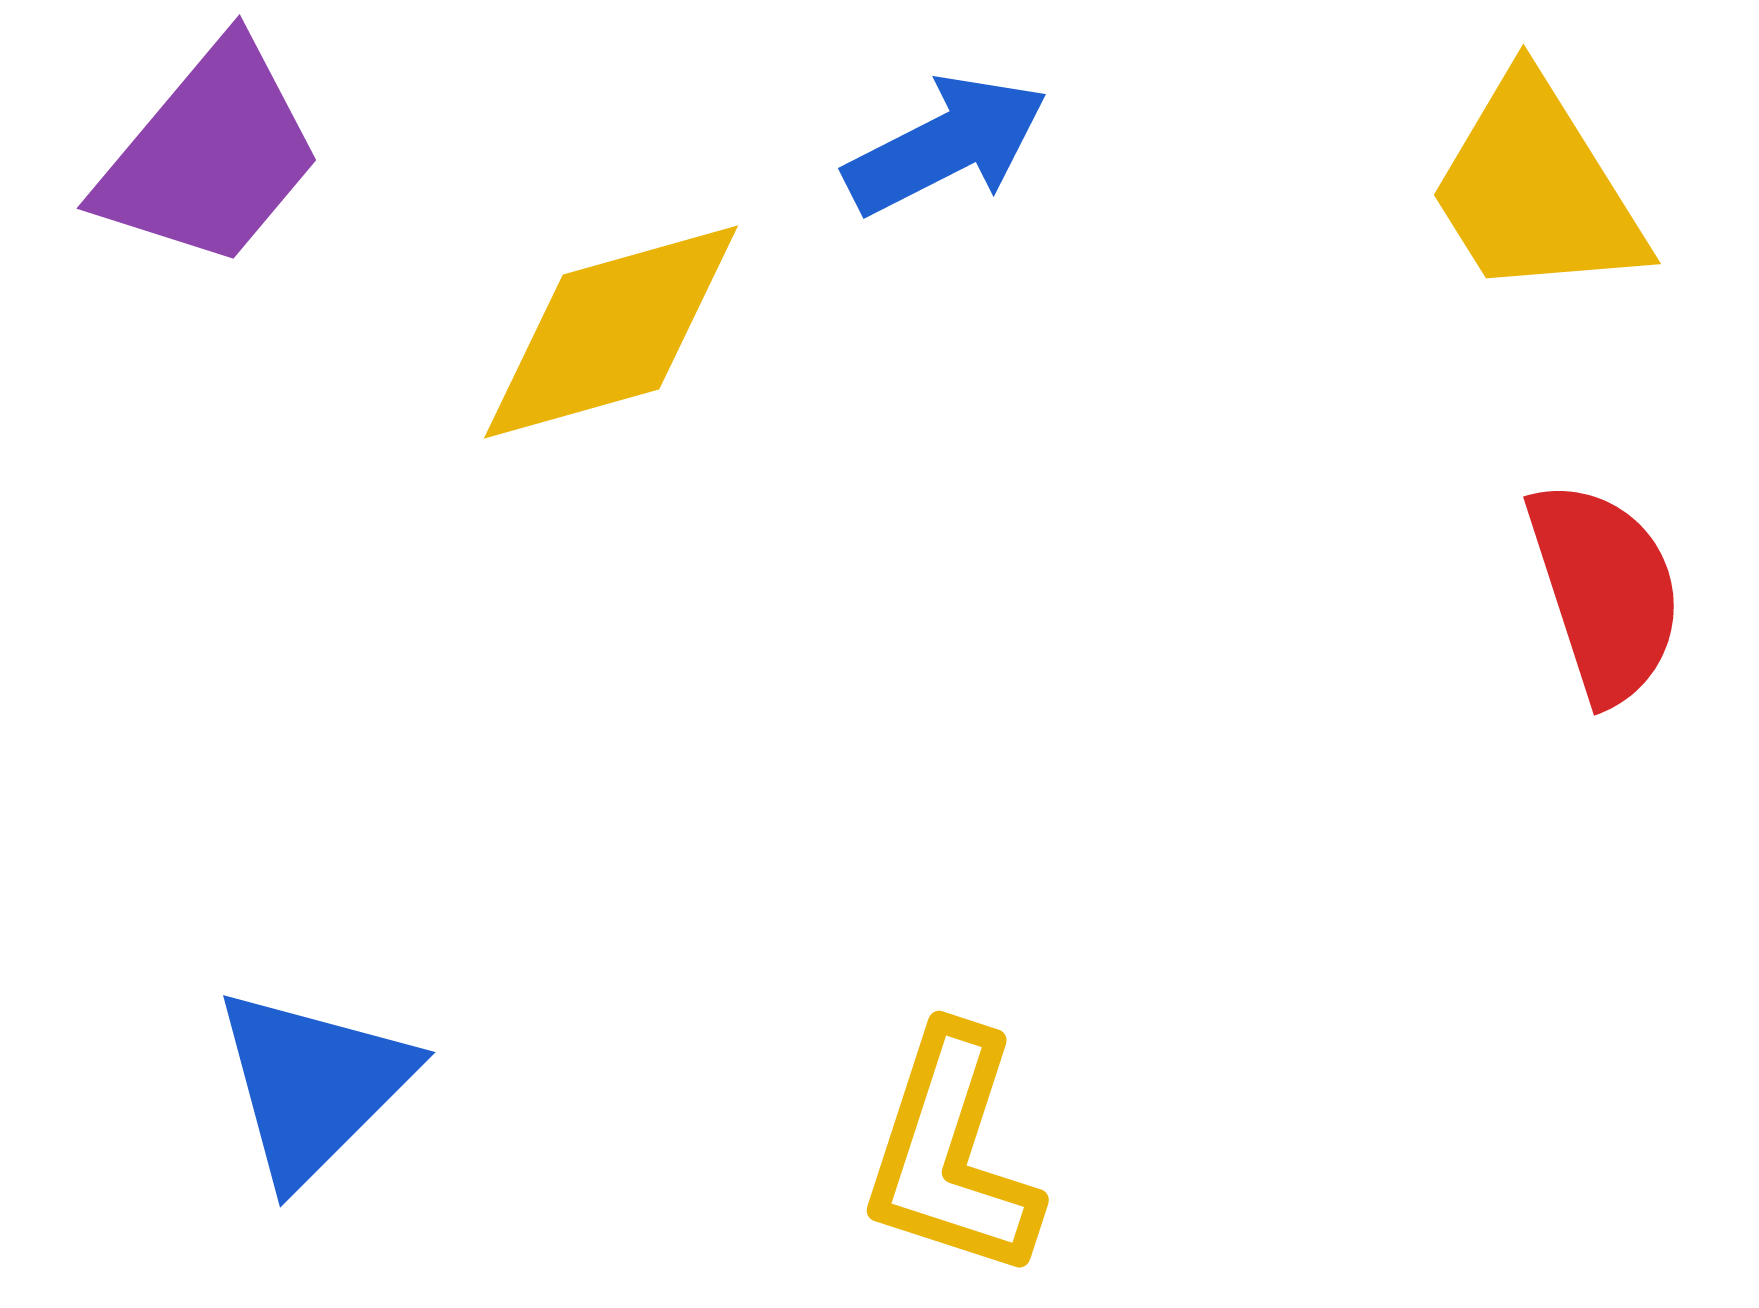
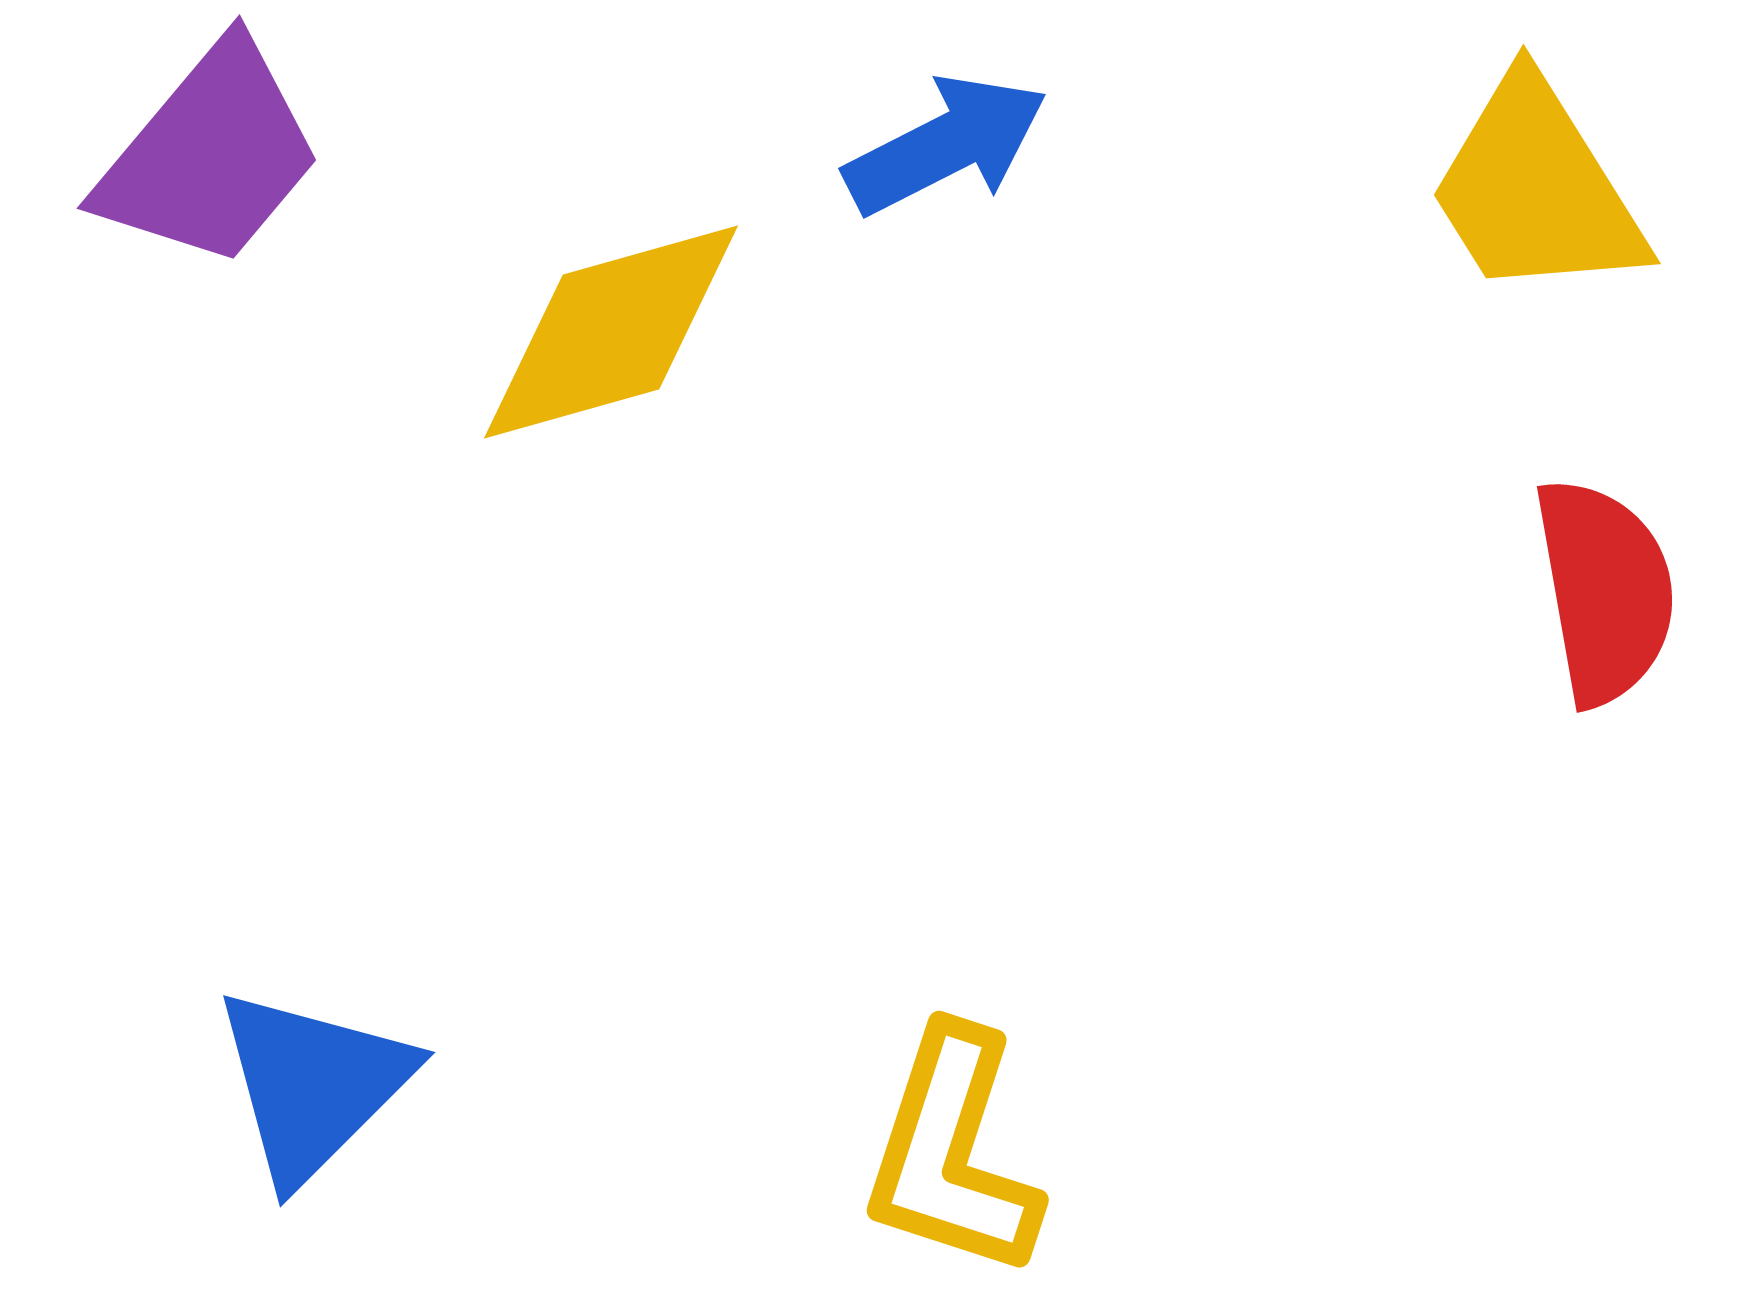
red semicircle: rotated 8 degrees clockwise
